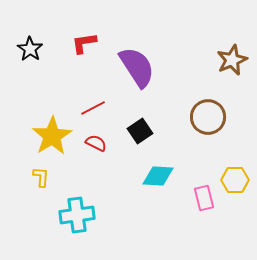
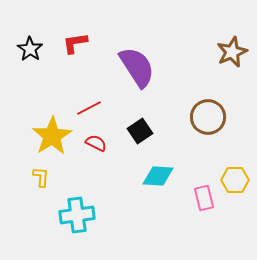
red L-shape: moved 9 px left
brown star: moved 8 px up
red line: moved 4 px left
